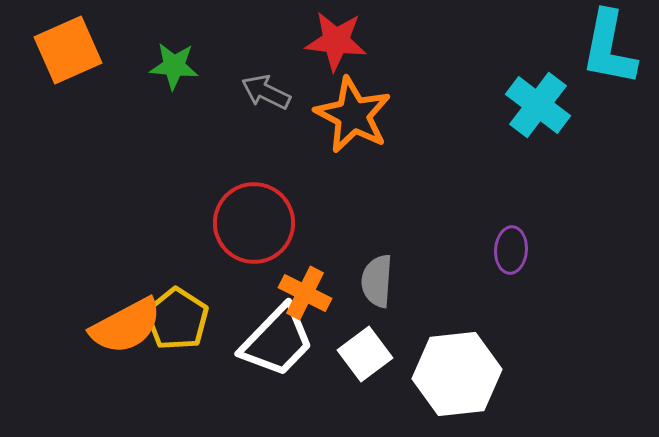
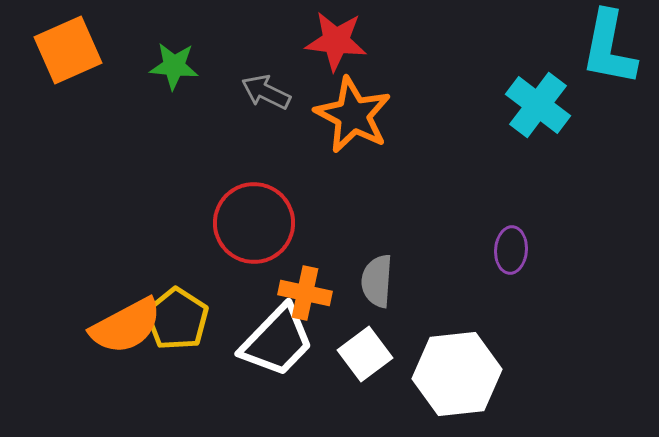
orange cross: rotated 15 degrees counterclockwise
